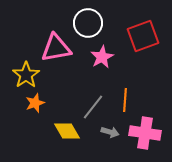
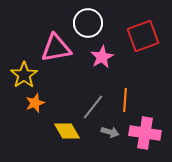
yellow star: moved 2 px left
